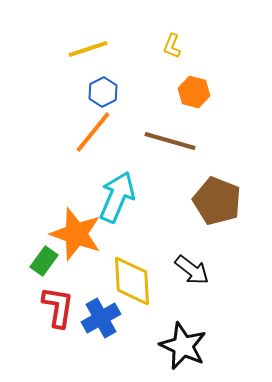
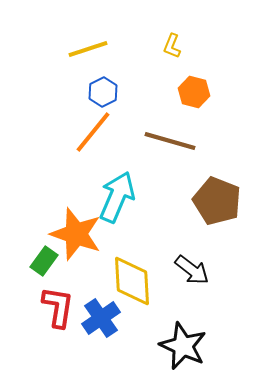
blue cross: rotated 6 degrees counterclockwise
